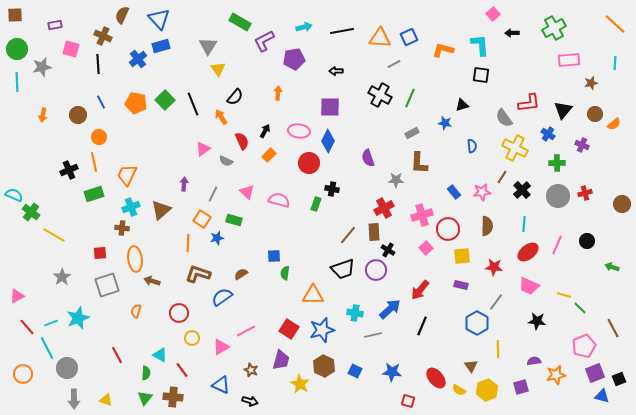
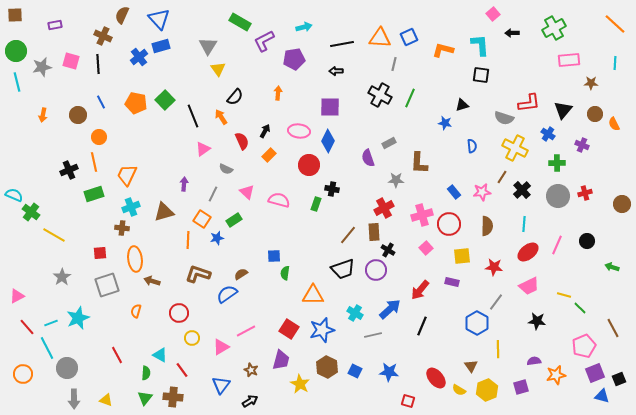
black line at (342, 31): moved 13 px down
green circle at (17, 49): moved 1 px left, 2 px down
pink square at (71, 49): moved 12 px down
blue cross at (138, 59): moved 1 px right, 2 px up
gray line at (394, 64): rotated 48 degrees counterclockwise
cyan line at (17, 82): rotated 12 degrees counterclockwise
brown star at (591, 83): rotated 16 degrees clockwise
black line at (193, 104): moved 12 px down
gray semicircle at (504, 118): rotated 36 degrees counterclockwise
orange semicircle at (614, 124): rotated 104 degrees clockwise
gray rectangle at (412, 133): moved 23 px left, 10 px down
gray semicircle at (226, 161): moved 8 px down
red circle at (309, 163): moved 2 px down
brown triangle at (161, 210): moved 3 px right, 2 px down; rotated 25 degrees clockwise
green rectangle at (234, 220): rotated 49 degrees counterclockwise
red circle at (448, 229): moved 1 px right, 5 px up
orange line at (188, 243): moved 3 px up
purple rectangle at (461, 285): moved 9 px left, 3 px up
pink trapezoid at (529, 286): rotated 50 degrees counterclockwise
blue semicircle at (222, 297): moved 5 px right, 3 px up
cyan cross at (355, 313): rotated 21 degrees clockwise
brown hexagon at (324, 366): moved 3 px right, 1 px down
blue star at (392, 372): moved 3 px left
blue triangle at (221, 385): rotated 42 degrees clockwise
black arrow at (250, 401): rotated 49 degrees counterclockwise
